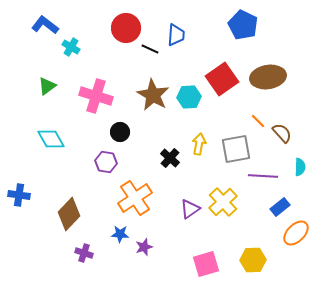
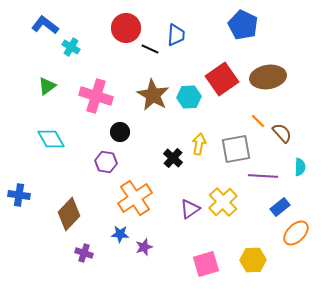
black cross: moved 3 px right
